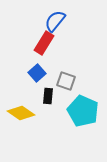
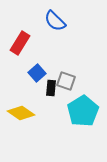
blue semicircle: rotated 85 degrees counterclockwise
red rectangle: moved 24 px left
black rectangle: moved 3 px right, 8 px up
cyan pentagon: rotated 16 degrees clockwise
